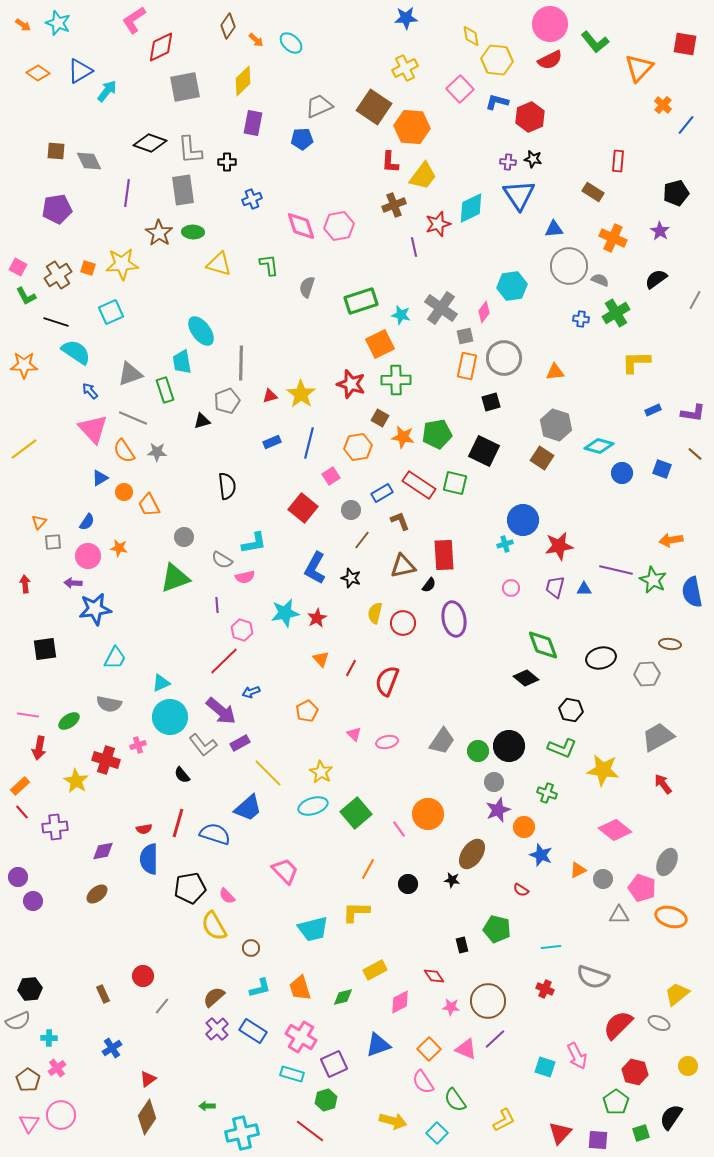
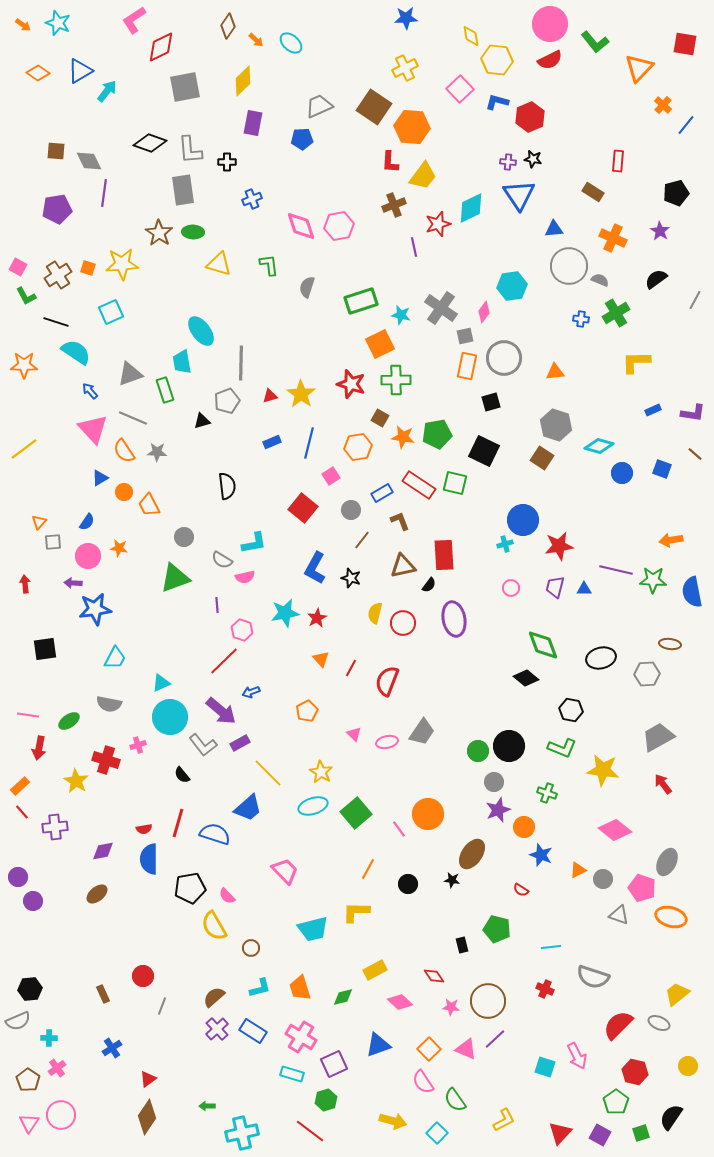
purple line at (127, 193): moved 23 px left
green star at (653, 580): rotated 24 degrees counterclockwise
gray trapezoid at (442, 741): moved 20 px left, 9 px up
gray triangle at (619, 915): rotated 20 degrees clockwise
pink diamond at (400, 1002): rotated 70 degrees clockwise
gray line at (162, 1006): rotated 18 degrees counterclockwise
purple square at (598, 1140): moved 2 px right, 5 px up; rotated 25 degrees clockwise
